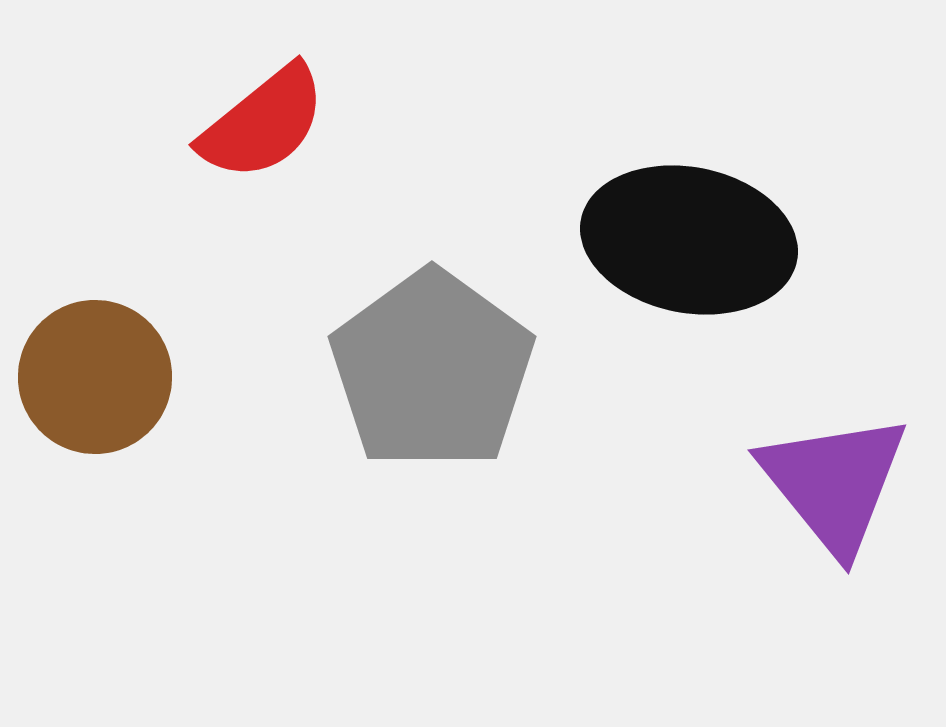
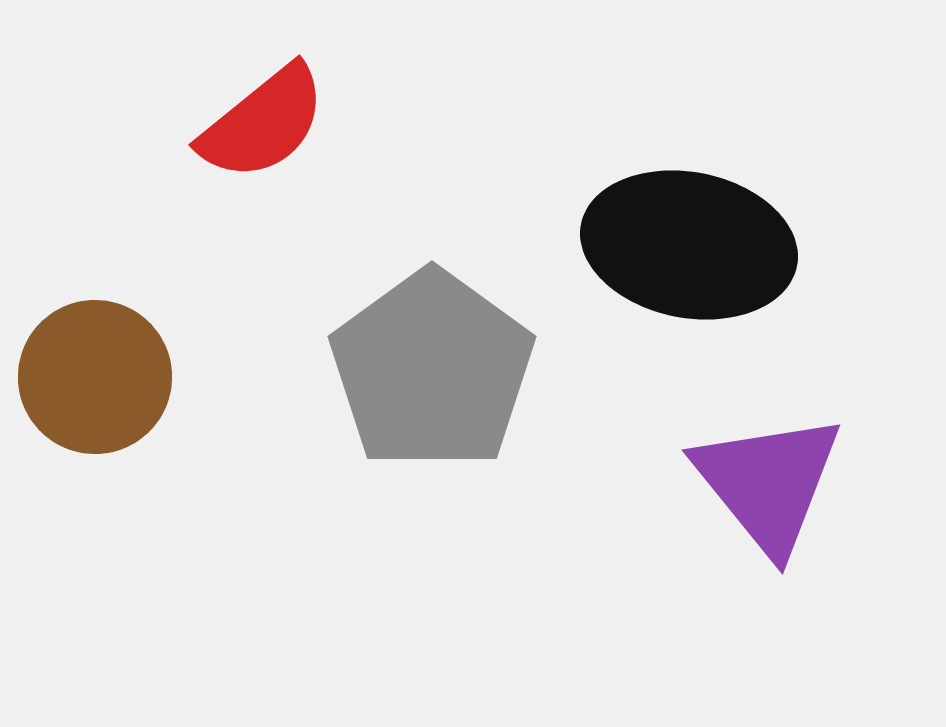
black ellipse: moved 5 px down
purple triangle: moved 66 px left
